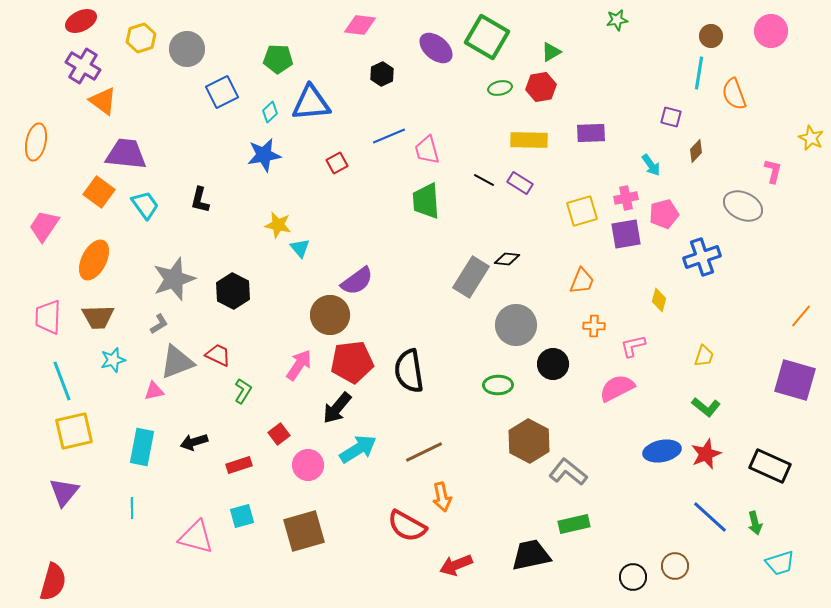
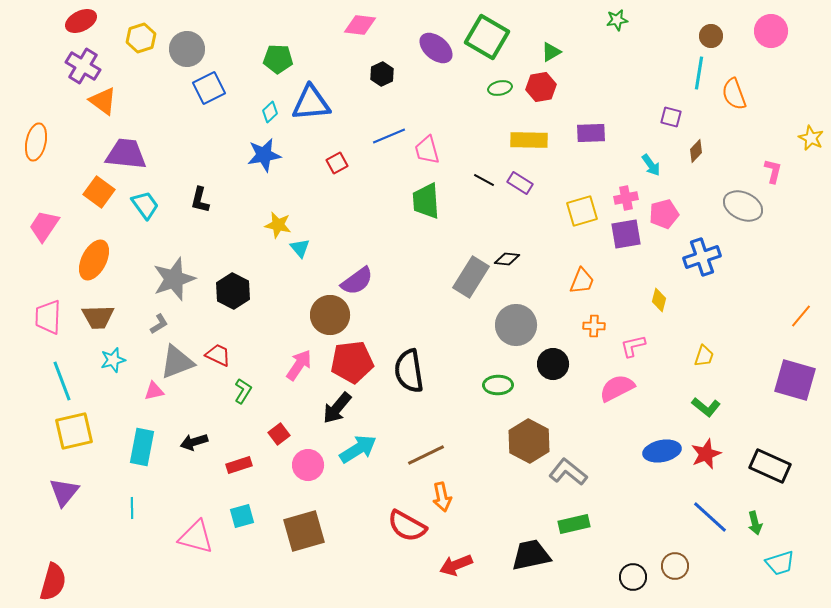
blue square at (222, 92): moved 13 px left, 4 px up
brown line at (424, 452): moved 2 px right, 3 px down
